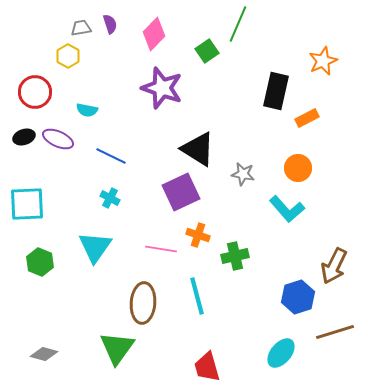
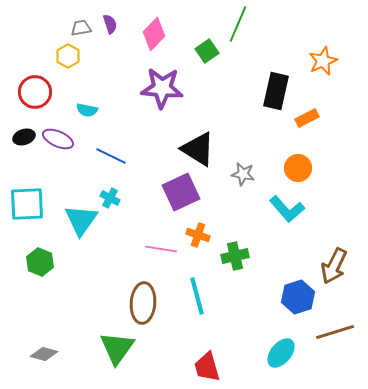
purple star: rotated 15 degrees counterclockwise
cyan triangle: moved 14 px left, 27 px up
